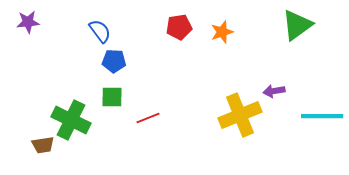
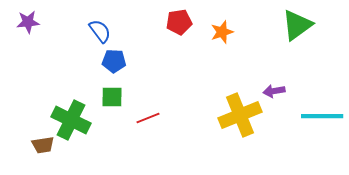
red pentagon: moved 5 px up
